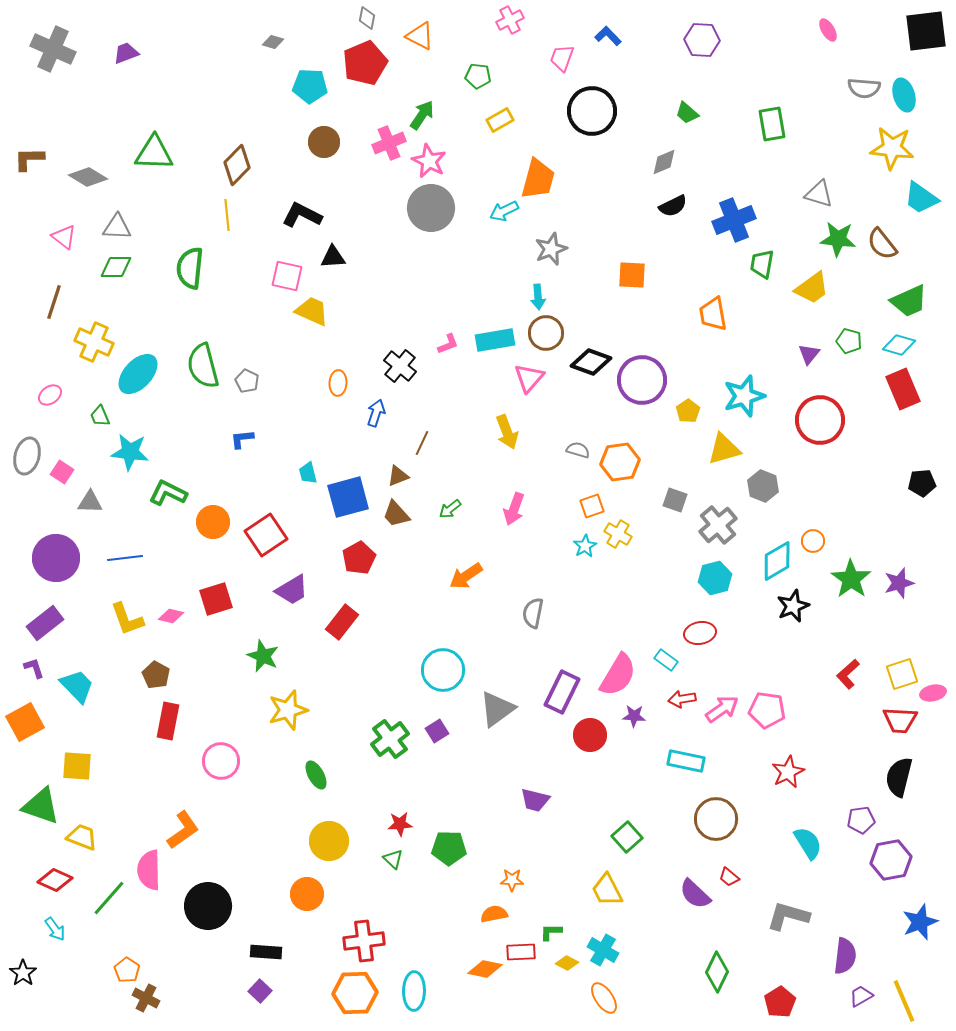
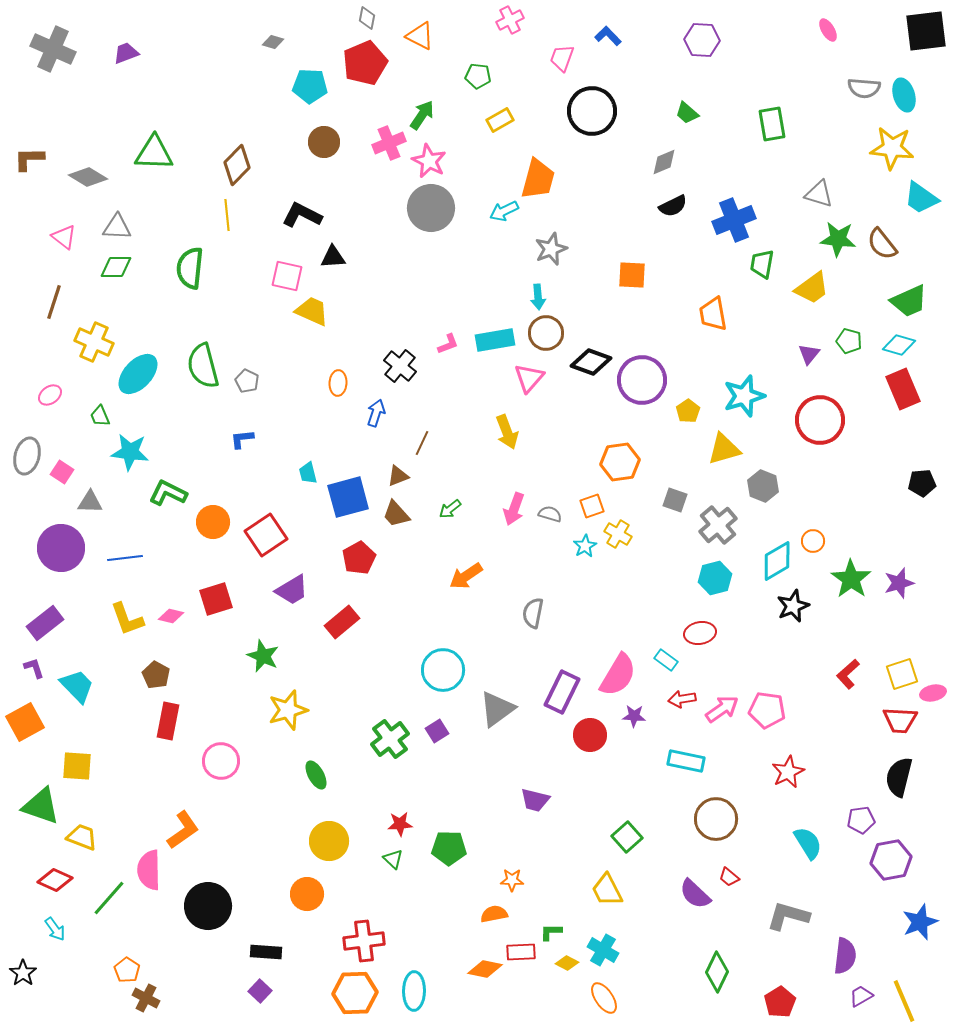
gray semicircle at (578, 450): moved 28 px left, 64 px down
purple circle at (56, 558): moved 5 px right, 10 px up
red rectangle at (342, 622): rotated 12 degrees clockwise
